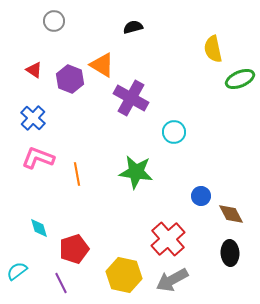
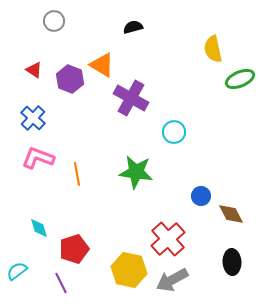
black ellipse: moved 2 px right, 9 px down
yellow hexagon: moved 5 px right, 5 px up
